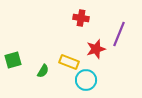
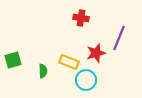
purple line: moved 4 px down
red star: moved 4 px down
green semicircle: rotated 32 degrees counterclockwise
